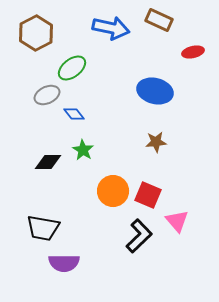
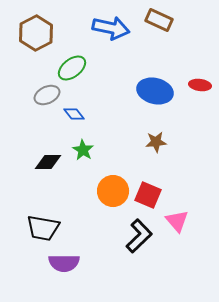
red ellipse: moved 7 px right, 33 px down; rotated 20 degrees clockwise
